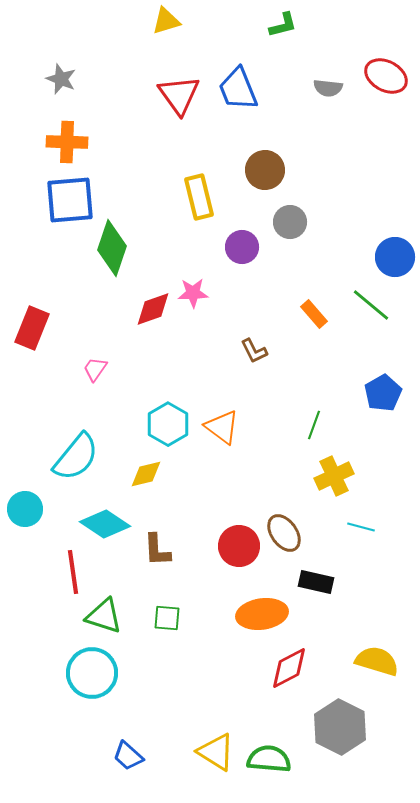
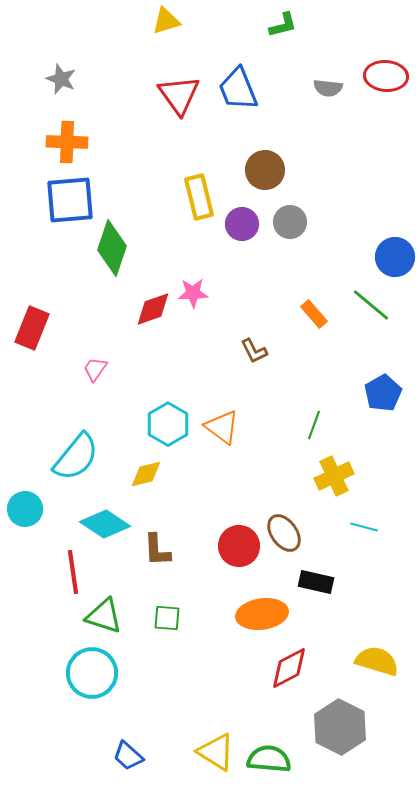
red ellipse at (386, 76): rotated 24 degrees counterclockwise
purple circle at (242, 247): moved 23 px up
cyan line at (361, 527): moved 3 px right
